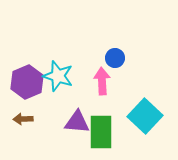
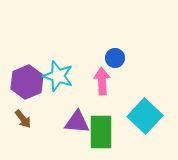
brown arrow: rotated 126 degrees counterclockwise
